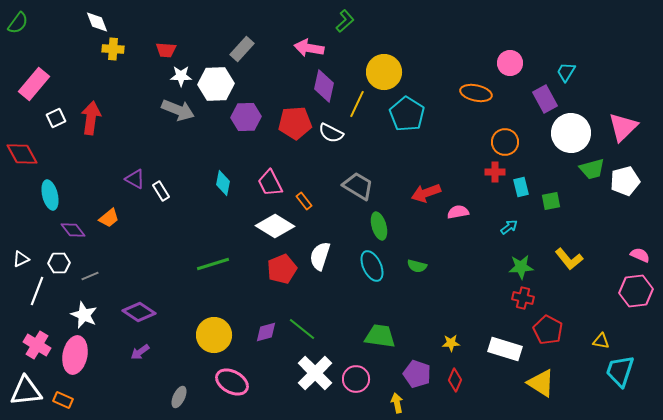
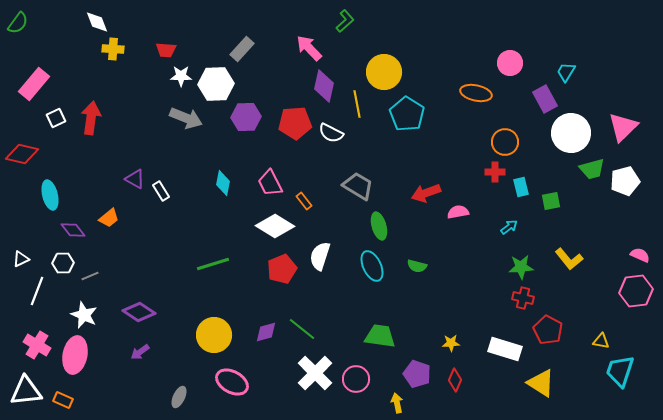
pink arrow at (309, 48): rotated 36 degrees clockwise
yellow line at (357, 104): rotated 36 degrees counterclockwise
gray arrow at (178, 110): moved 8 px right, 8 px down
red diamond at (22, 154): rotated 48 degrees counterclockwise
white hexagon at (59, 263): moved 4 px right
